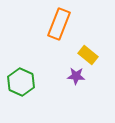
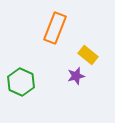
orange rectangle: moved 4 px left, 4 px down
purple star: rotated 18 degrees counterclockwise
